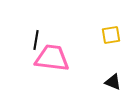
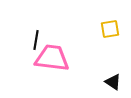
yellow square: moved 1 px left, 6 px up
black triangle: rotated 12 degrees clockwise
